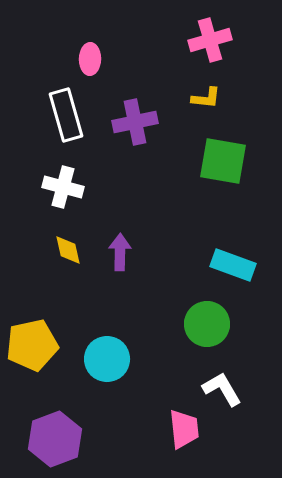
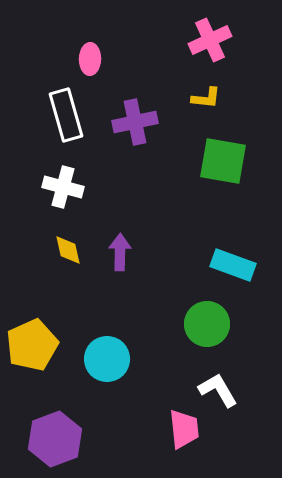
pink cross: rotated 9 degrees counterclockwise
yellow pentagon: rotated 12 degrees counterclockwise
white L-shape: moved 4 px left, 1 px down
